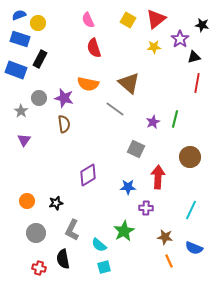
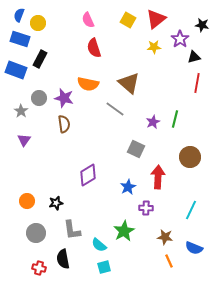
blue semicircle at (19, 15): rotated 48 degrees counterclockwise
blue star at (128, 187): rotated 28 degrees counterclockwise
gray L-shape at (72, 230): rotated 35 degrees counterclockwise
